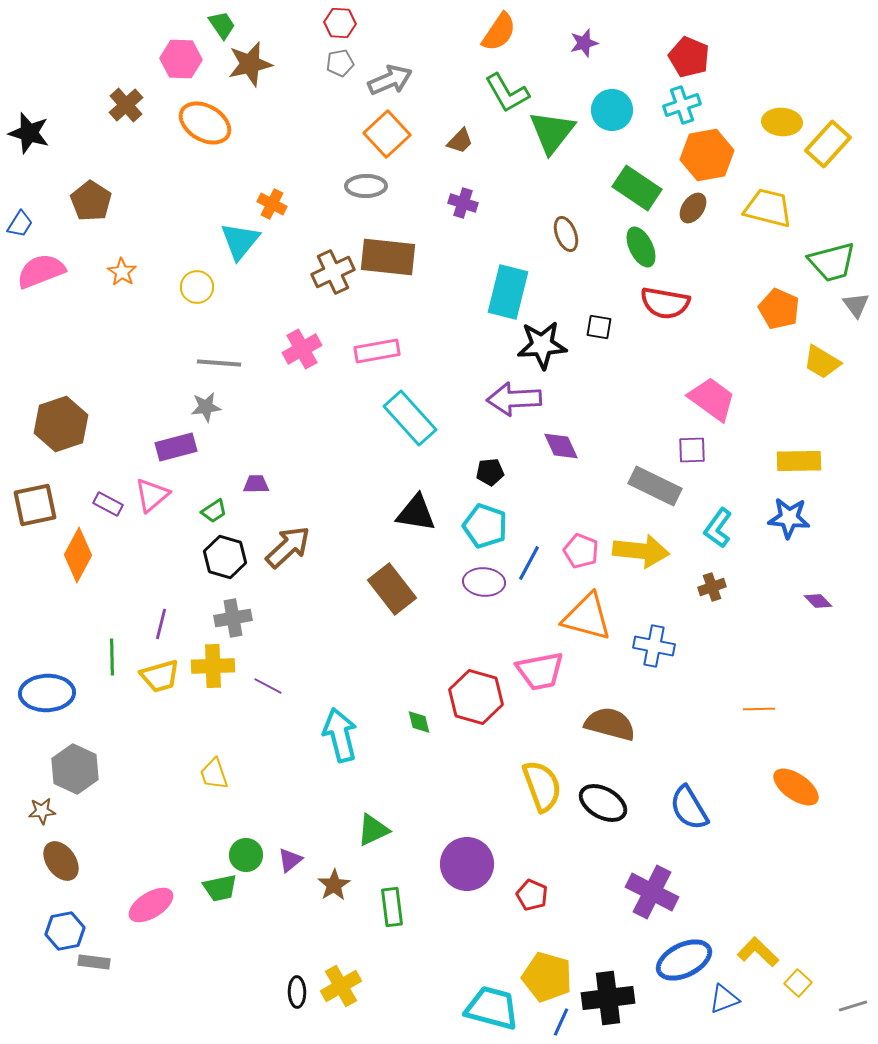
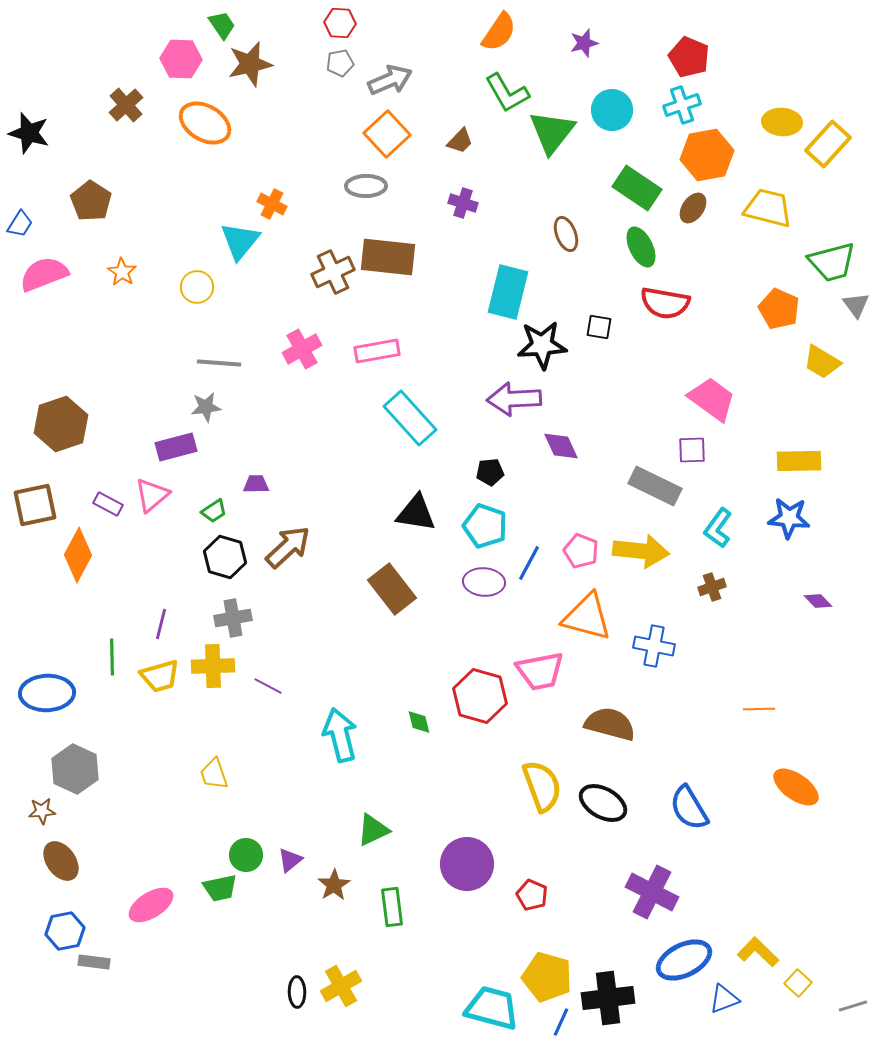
pink semicircle at (41, 271): moved 3 px right, 3 px down
red hexagon at (476, 697): moved 4 px right, 1 px up
